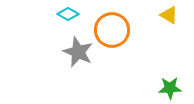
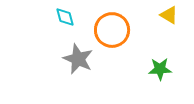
cyan diamond: moved 3 px left, 3 px down; rotated 45 degrees clockwise
gray star: moved 7 px down
green star: moved 10 px left, 19 px up
